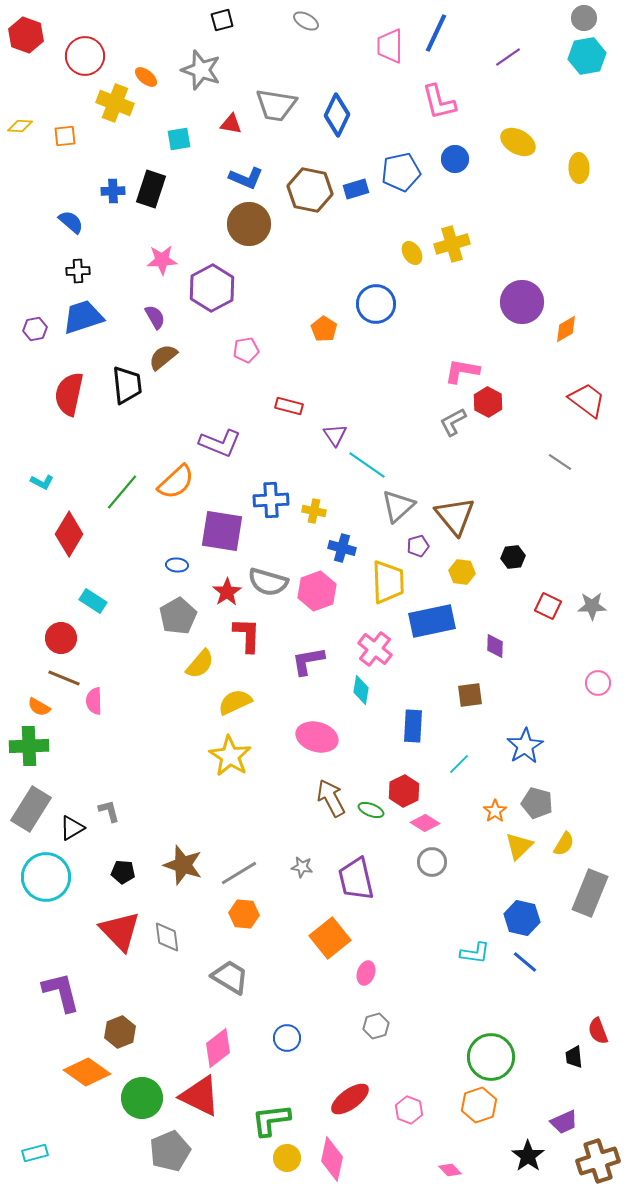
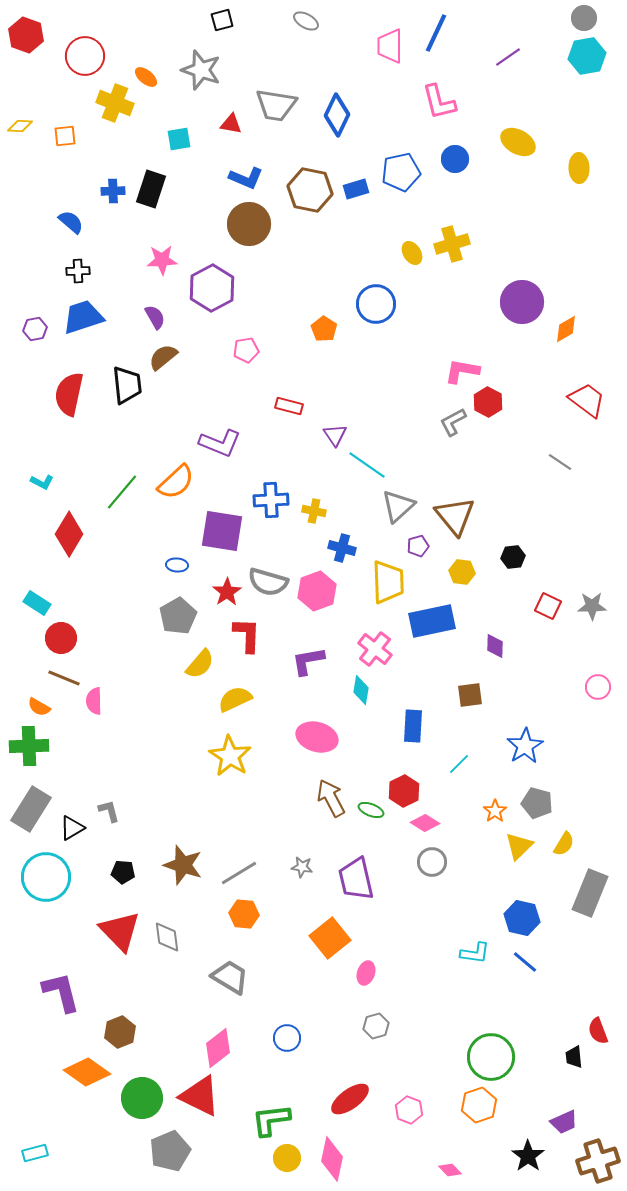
cyan rectangle at (93, 601): moved 56 px left, 2 px down
pink circle at (598, 683): moved 4 px down
yellow semicircle at (235, 702): moved 3 px up
